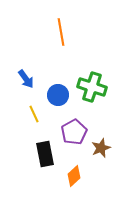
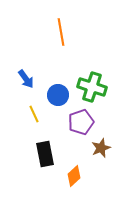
purple pentagon: moved 7 px right, 10 px up; rotated 10 degrees clockwise
